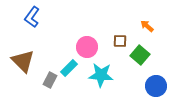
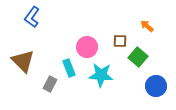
green square: moved 2 px left, 2 px down
cyan rectangle: rotated 66 degrees counterclockwise
gray rectangle: moved 4 px down
